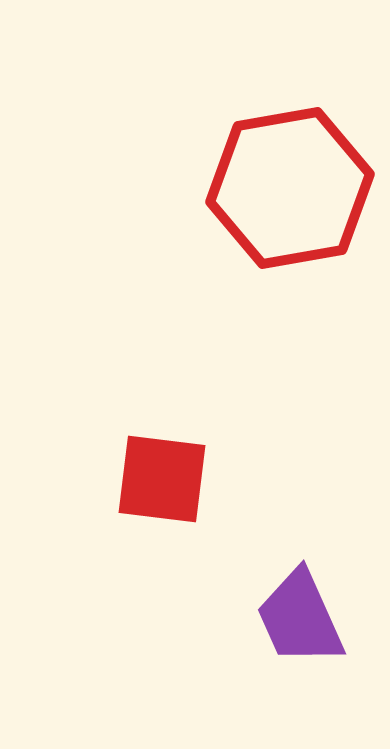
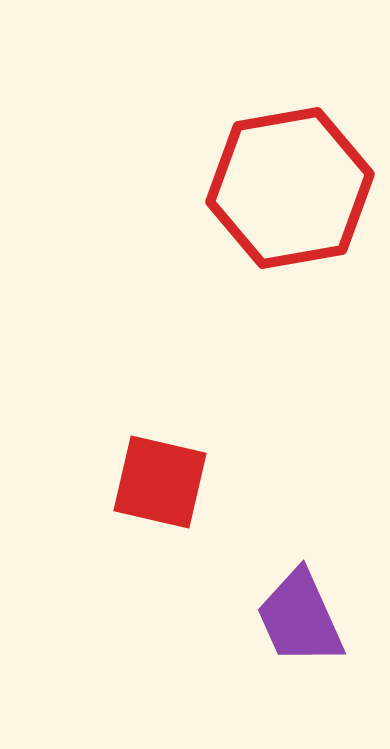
red square: moved 2 px left, 3 px down; rotated 6 degrees clockwise
